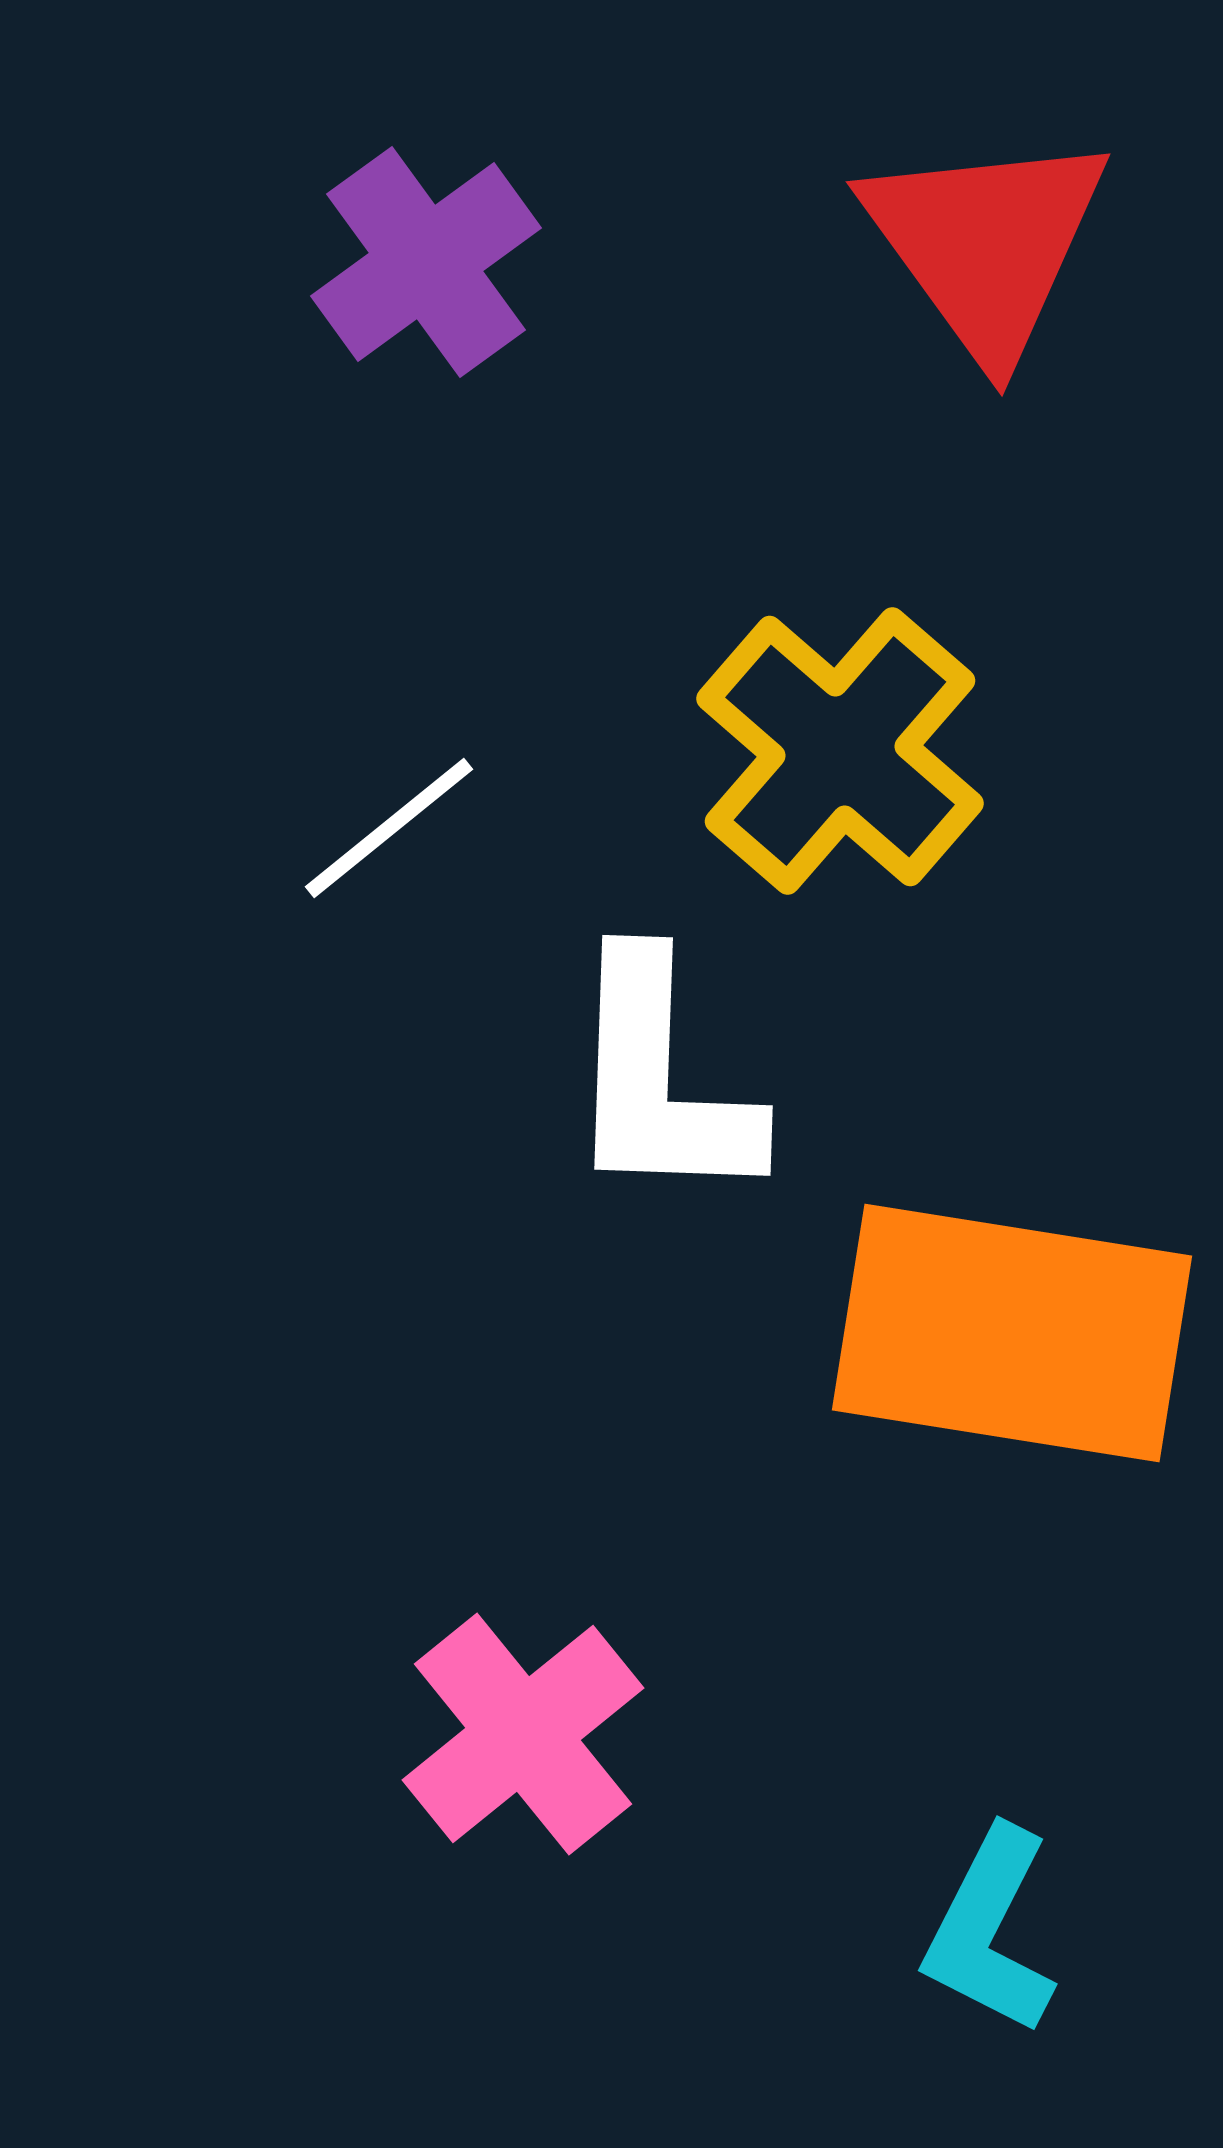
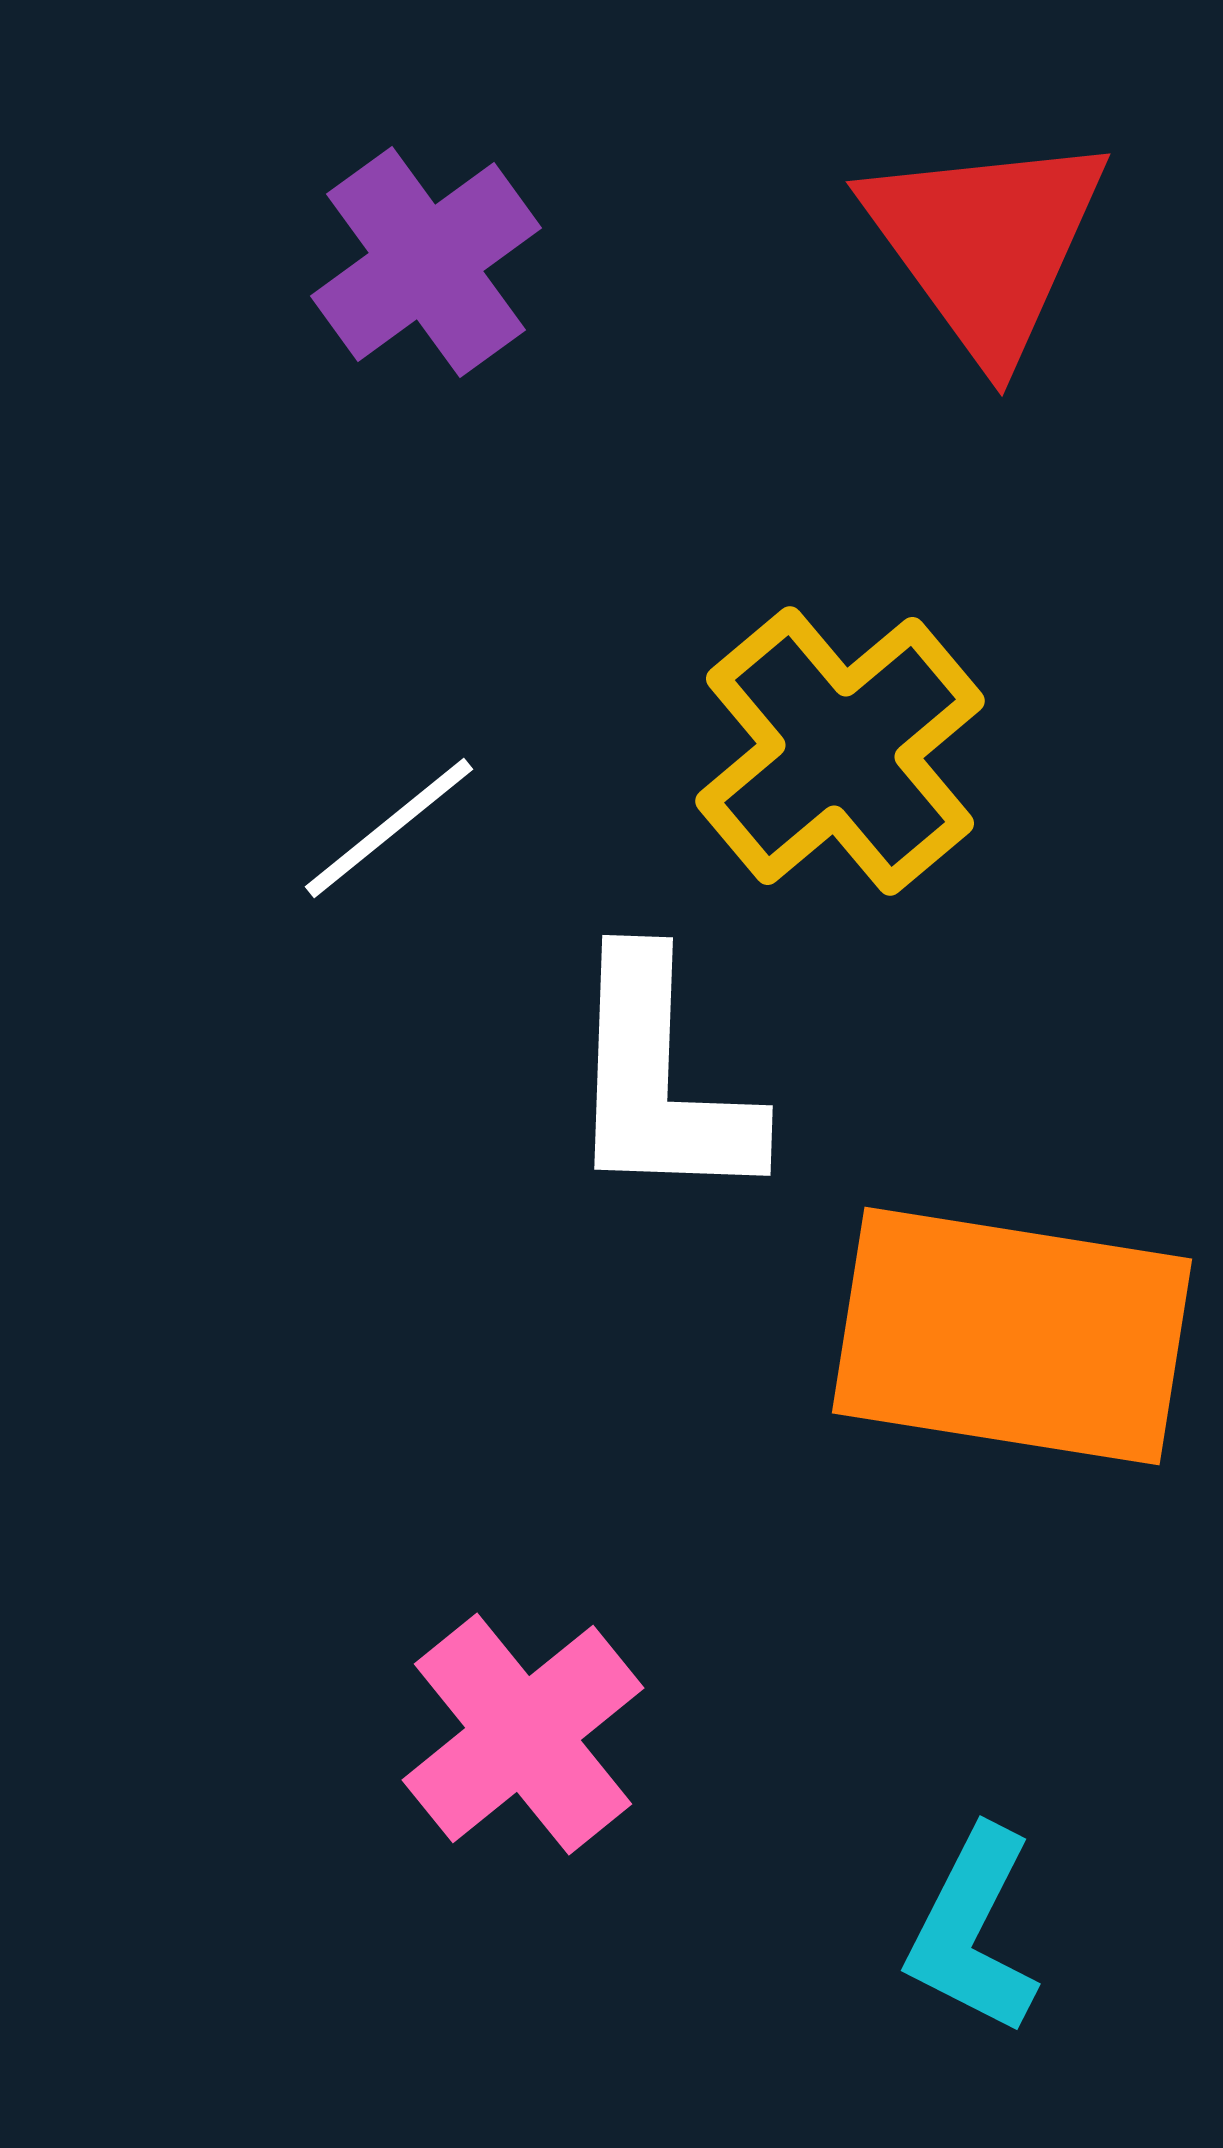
yellow cross: rotated 9 degrees clockwise
orange rectangle: moved 3 px down
cyan L-shape: moved 17 px left
